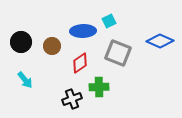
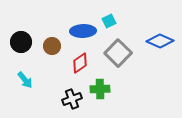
gray square: rotated 24 degrees clockwise
green cross: moved 1 px right, 2 px down
